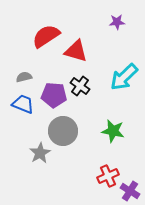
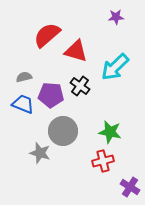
purple star: moved 1 px left, 5 px up
red semicircle: moved 1 px right, 1 px up; rotated 8 degrees counterclockwise
cyan arrow: moved 9 px left, 10 px up
purple pentagon: moved 3 px left
green star: moved 3 px left, 1 px down
gray star: rotated 25 degrees counterclockwise
red cross: moved 5 px left, 15 px up; rotated 10 degrees clockwise
purple cross: moved 4 px up
